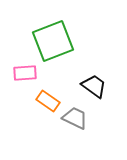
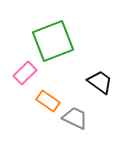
pink rectangle: rotated 40 degrees counterclockwise
black trapezoid: moved 6 px right, 4 px up
